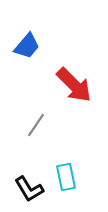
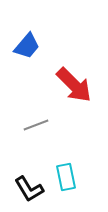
gray line: rotated 35 degrees clockwise
